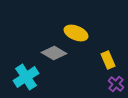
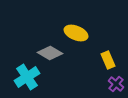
gray diamond: moved 4 px left
cyan cross: moved 1 px right
